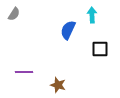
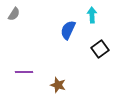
black square: rotated 36 degrees counterclockwise
